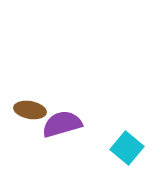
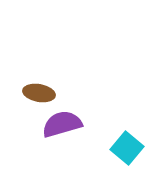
brown ellipse: moved 9 px right, 17 px up
